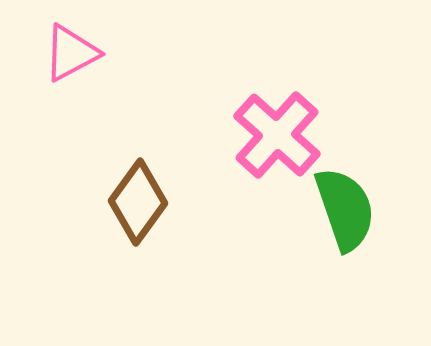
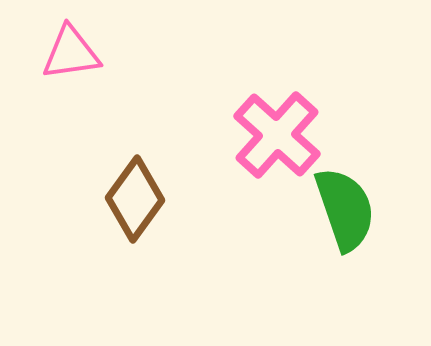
pink triangle: rotated 20 degrees clockwise
brown diamond: moved 3 px left, 3 px up
